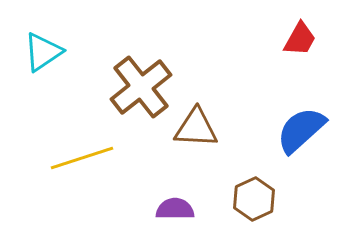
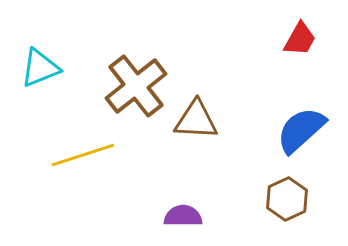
cyan triangle: moved 3 px left, 16 px down; rotated 12 degrees clockwise
brown cross: moved 5 px left, 1 px up
brown triangle: moved 8 px up
yellow line: moved 1 px right, 3 px up
brown hexagon: moved 33 px right
purple semicircle: moved 8 px right, 7 px down
